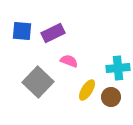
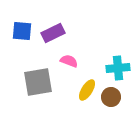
gray square: rotated 36 degrees clockwise
